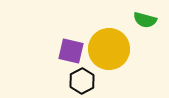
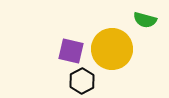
yellow circle: moved 3 px right
